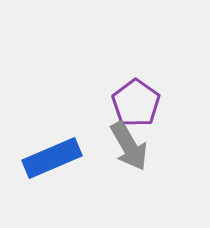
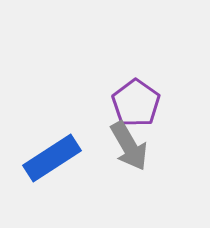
blue rectangle: rotated 10 degrees counterclockwise
